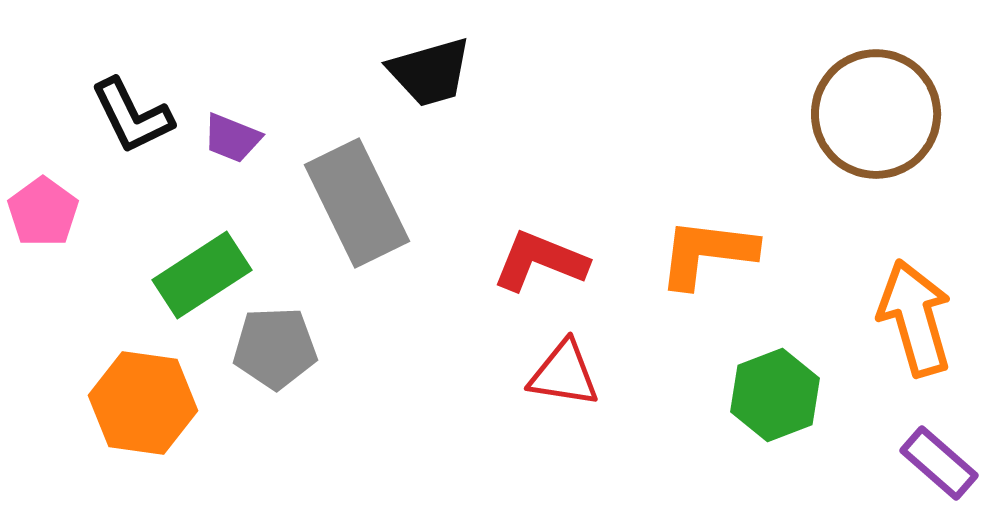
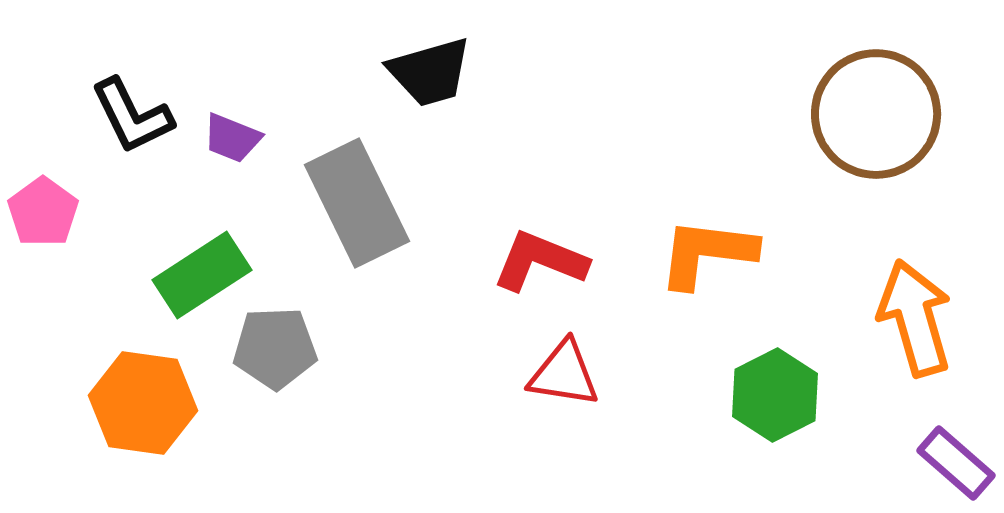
green hexagon: rotated 6 degrees counterclockwise
purple rectangle: moved 17 px right
